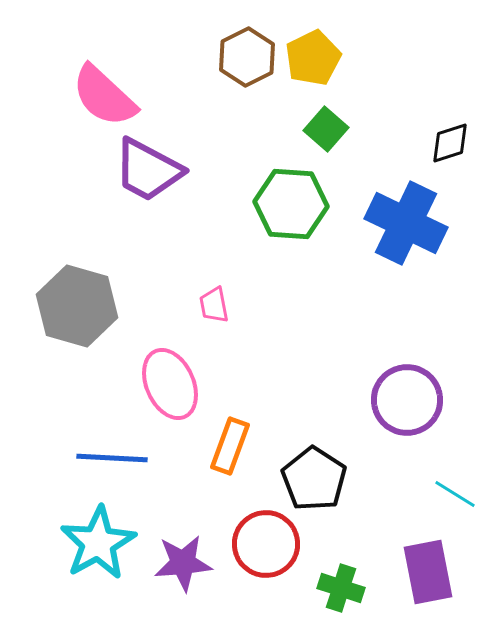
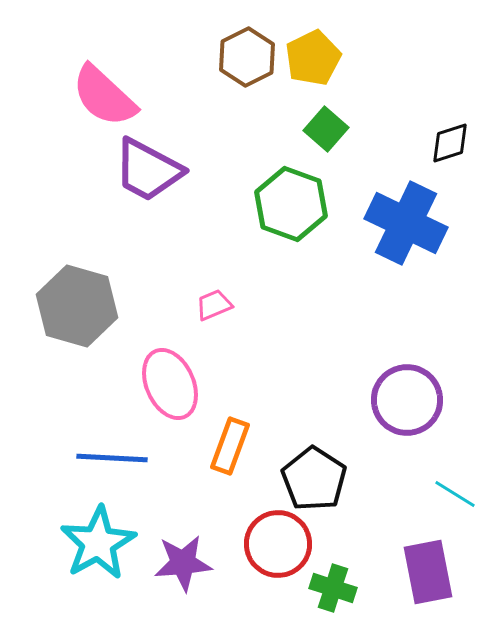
green hexagon: rotated 16 degrees clockwise
pink trapezoid: rotated 78 degrees clockwise
red circle: moved 12 px right
green cross: moved 8 px left
